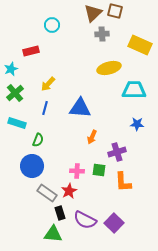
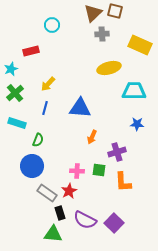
cyan trapezoid: moved 1 px down
